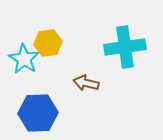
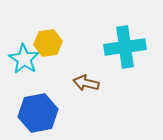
blue hexagon: rotated 9 degrees counterclockwise
